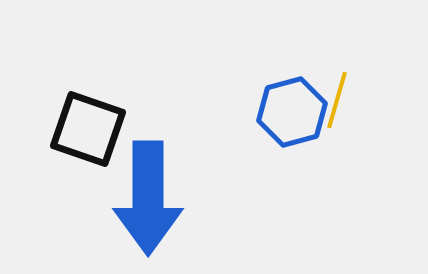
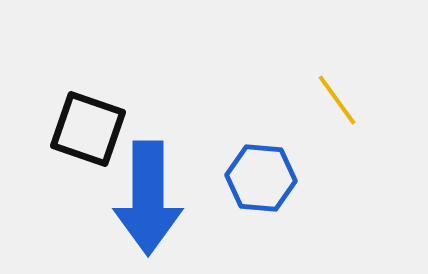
yellow line: rotated 52 degrees counterclockwise
blue hexagon: moved 31 px left, 66 px down; rotated 20 degrees clockwise
